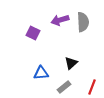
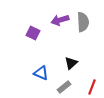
blue triangle: rotated 28 degrees clockwise
